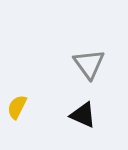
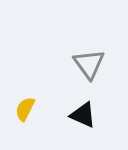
yellow semicircle: moved 8 px right, 2 px down
